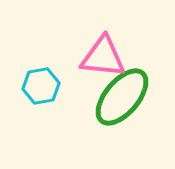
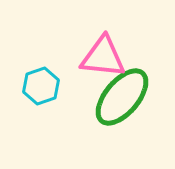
cyan hexagon: rotated 9 degrees counterclockwise
